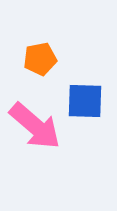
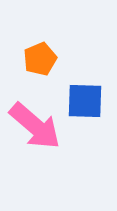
orange pentagon: rotated 12 degrees counterclockwise
